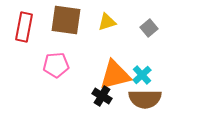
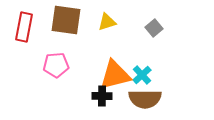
gray square: moved 5 px right
black cross: rotated 30 degrees counterclockwise
